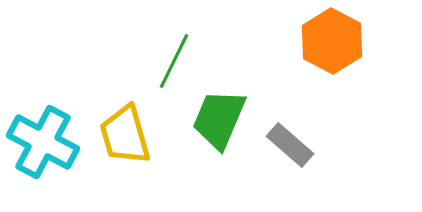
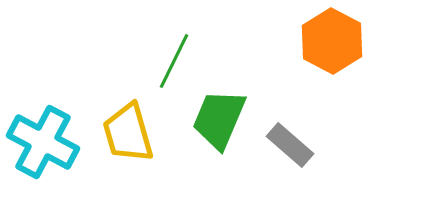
yellow trapezoid: moved 3 px right, 2 px up
